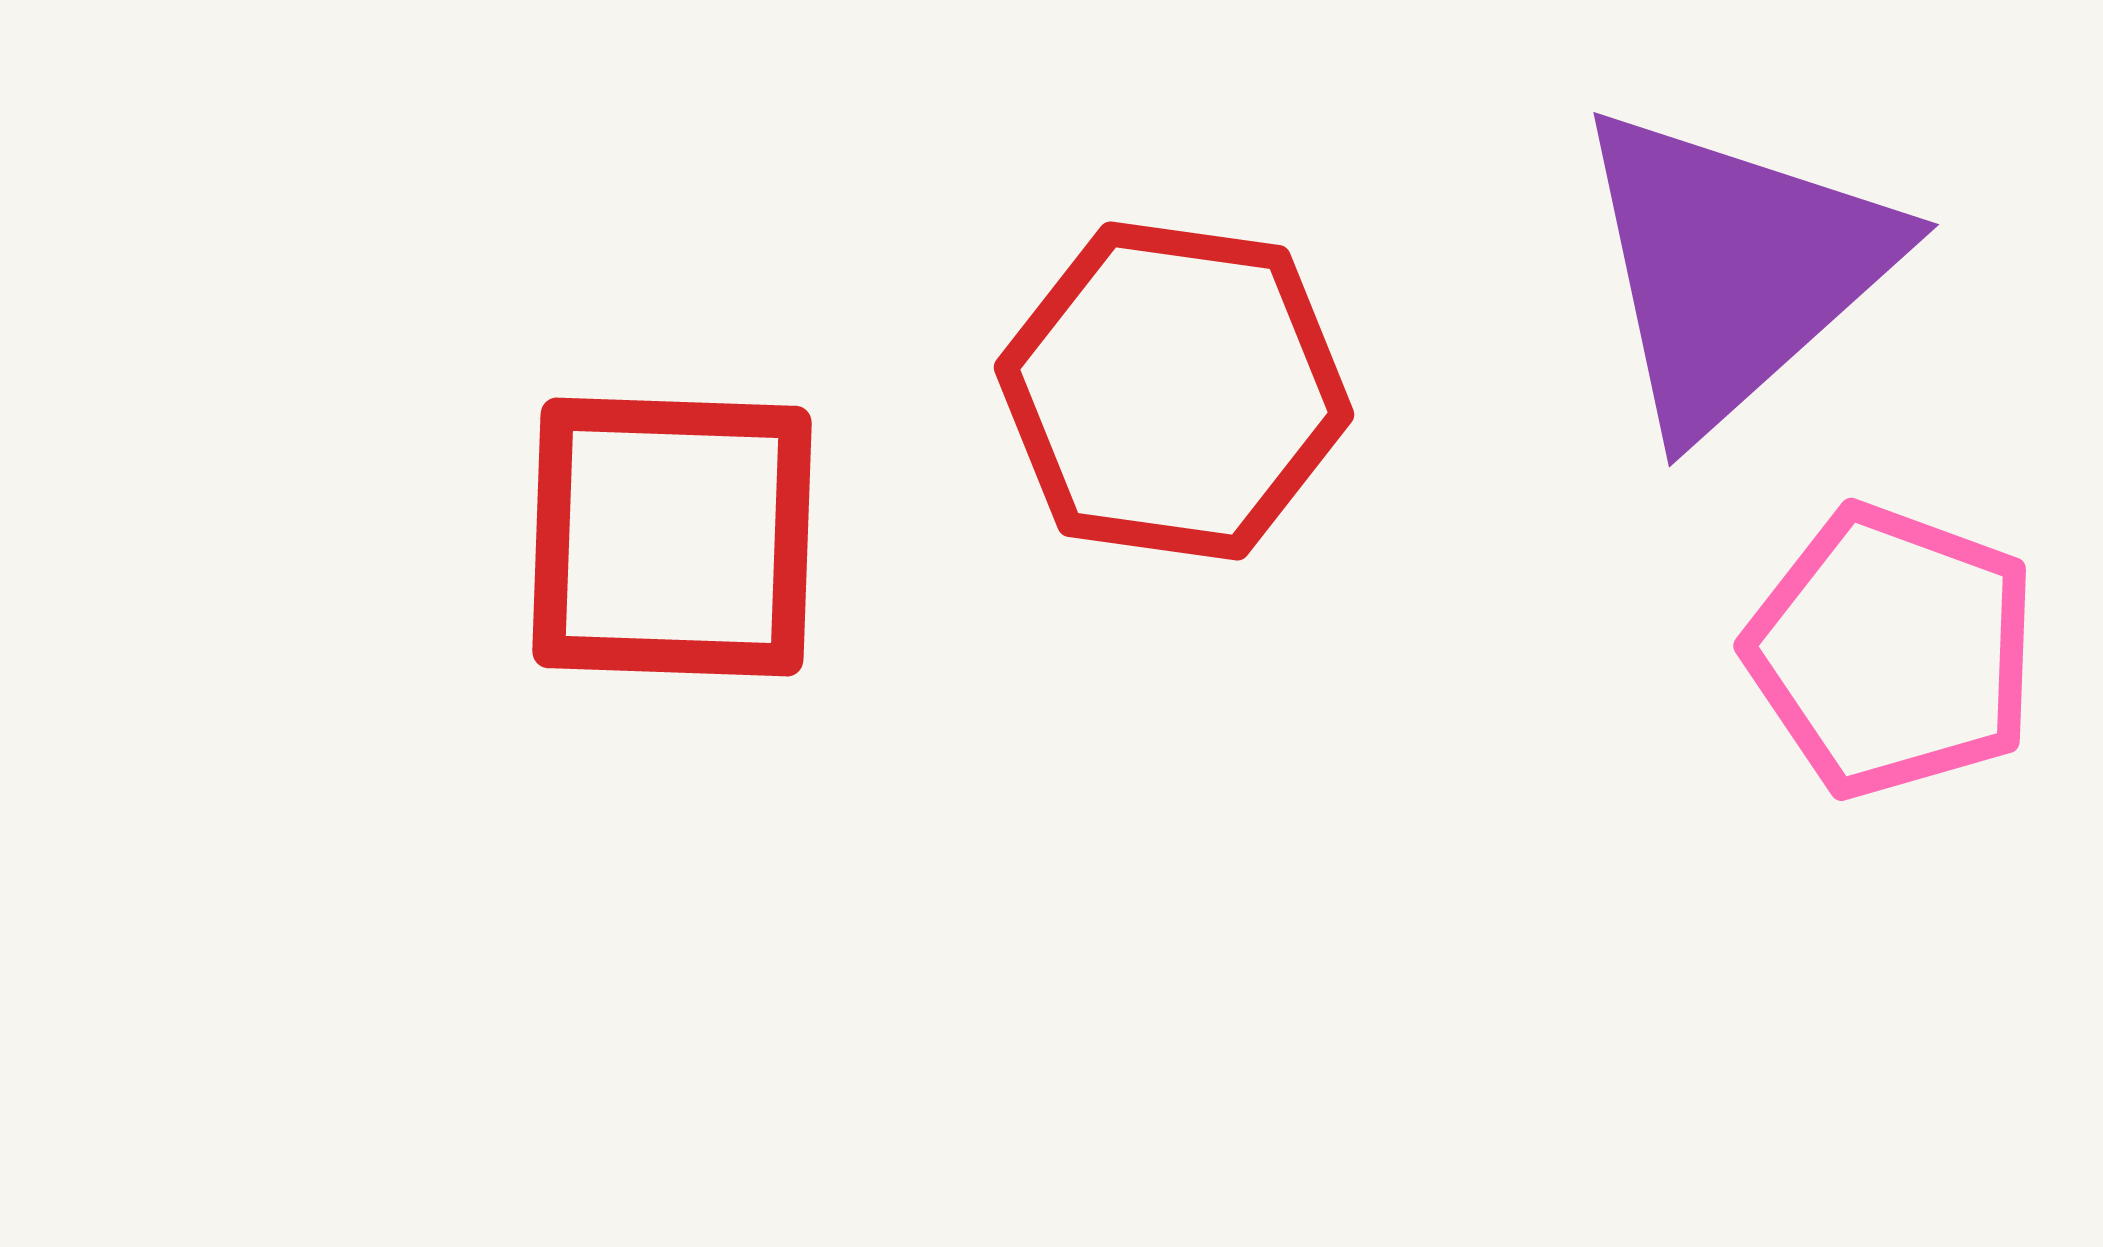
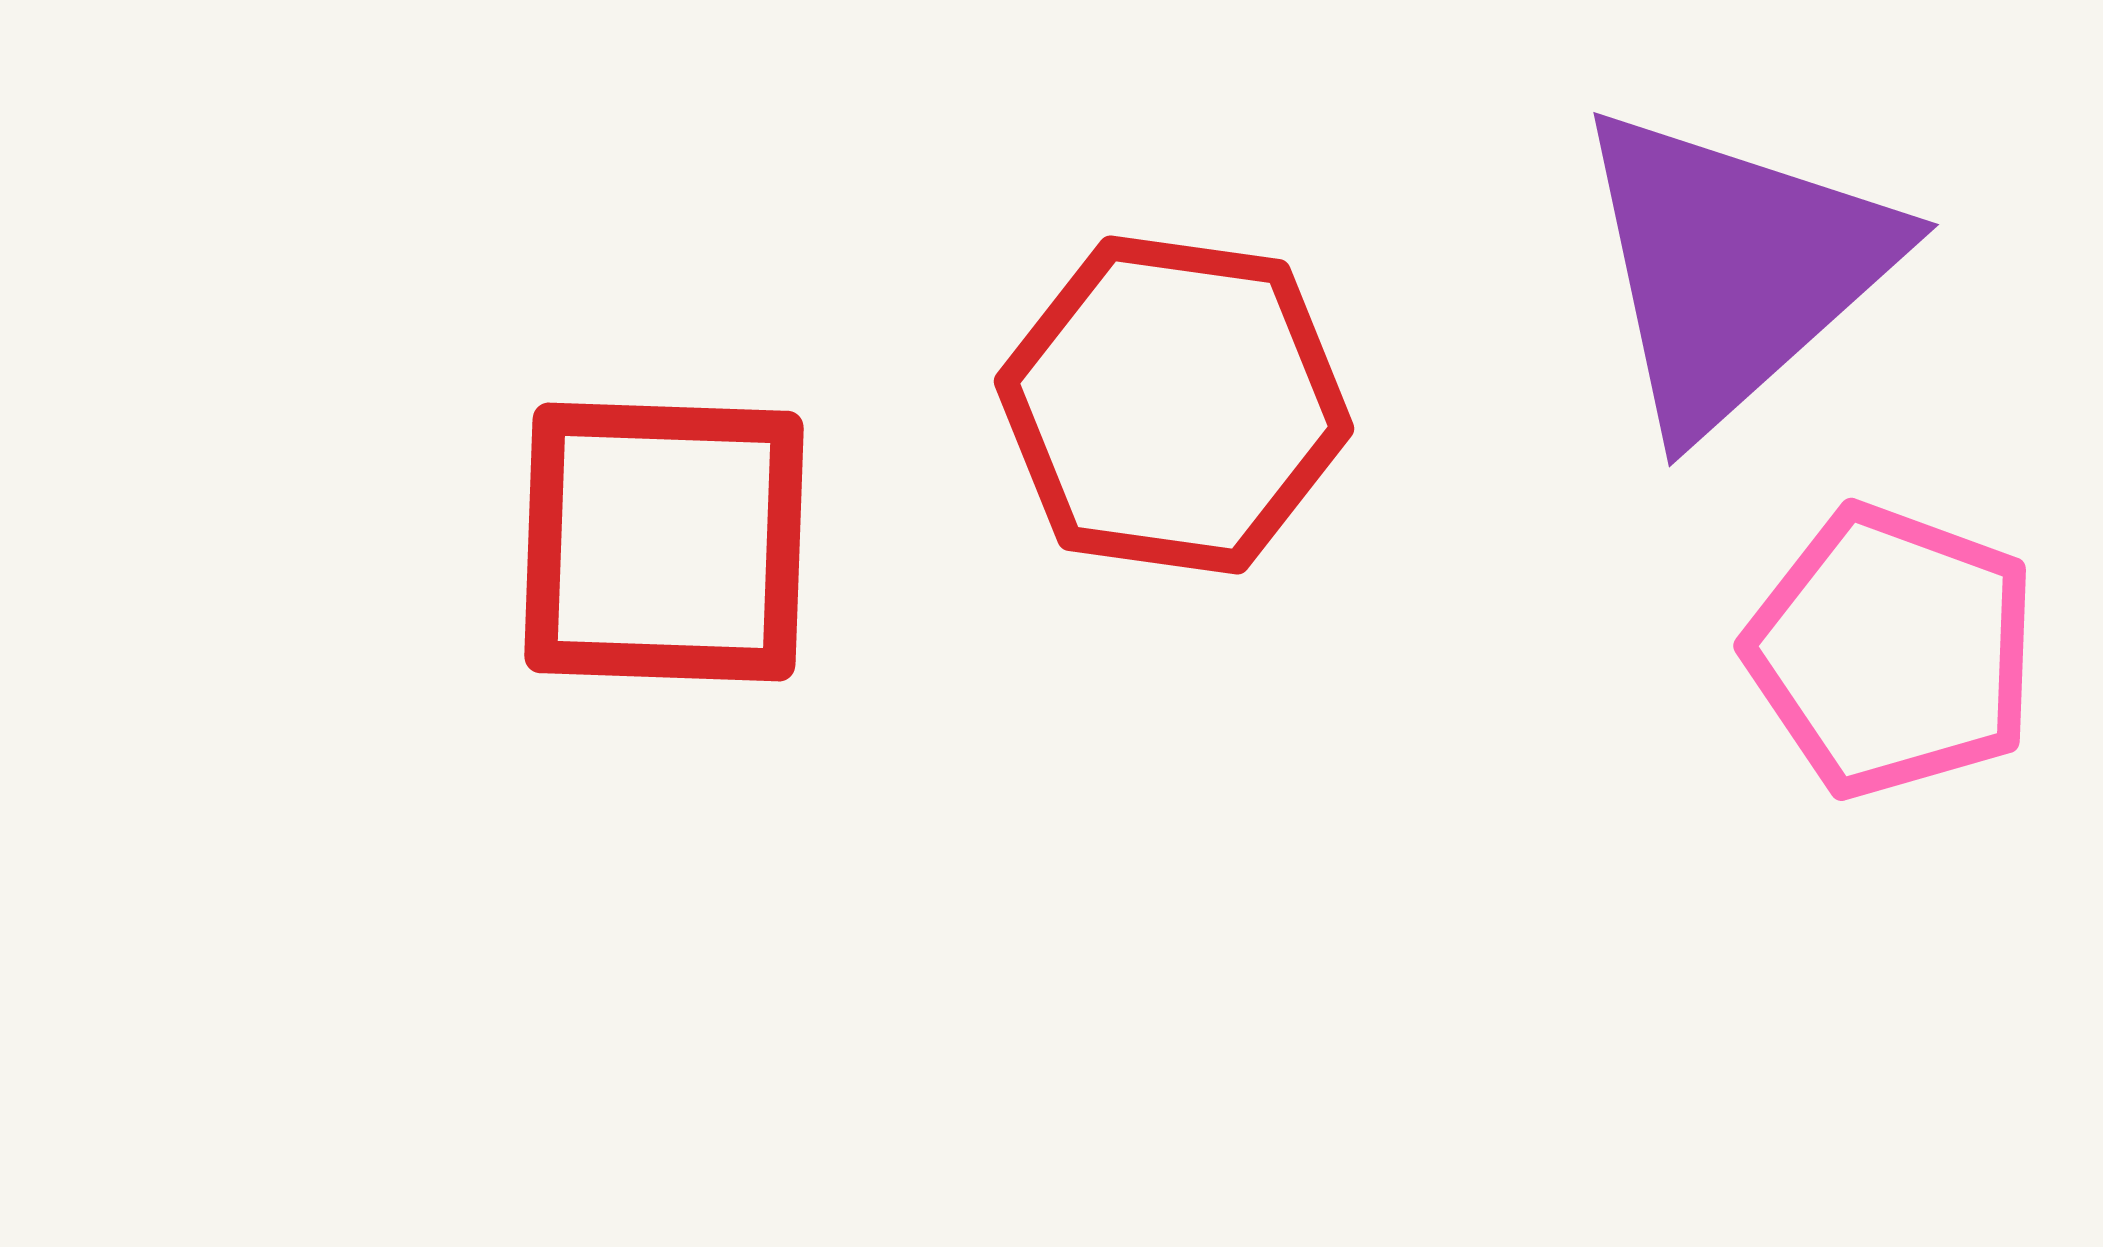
red hexagon: moved 14 px down
red square: moved 8 px left, 5 px down
